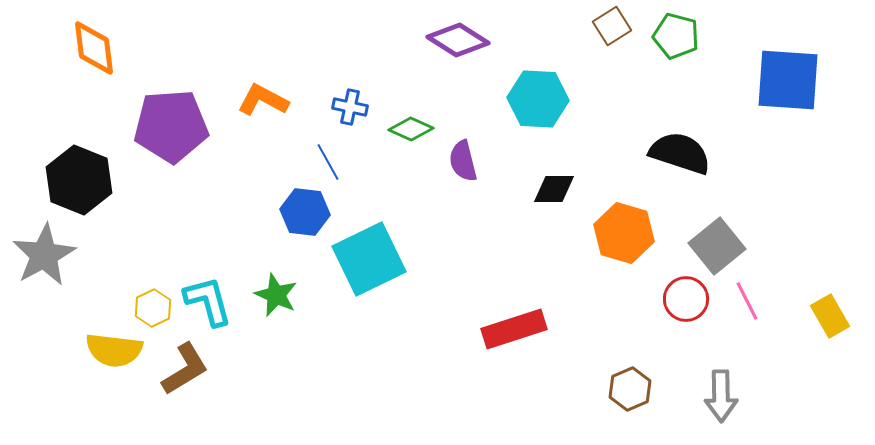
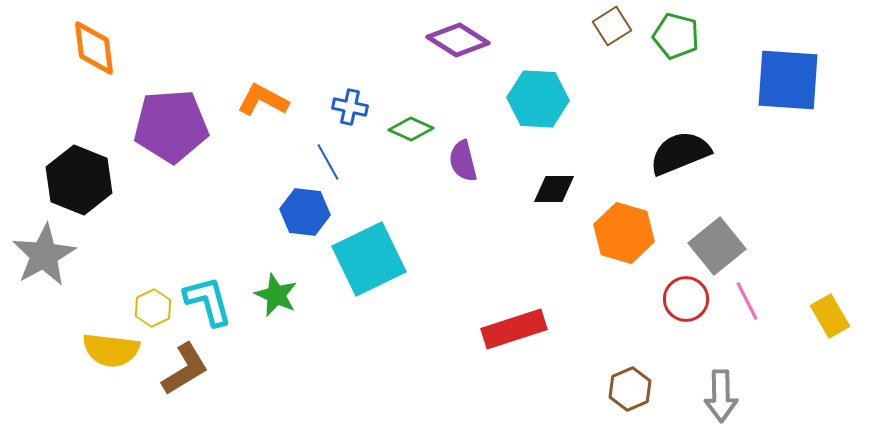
black semicircle: rotated 40 degrees counterclockwise
yellow semicircle: moved 3 px left
